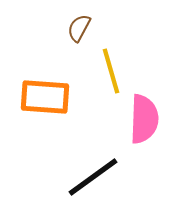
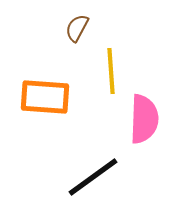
brown semicircle: moved 2 px left
yellow line: rotated 12 degrees clockwise
